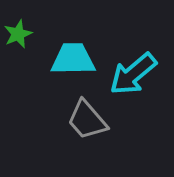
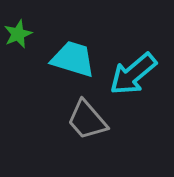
cyan trapezoid: rotated 18 degrees clockwise
